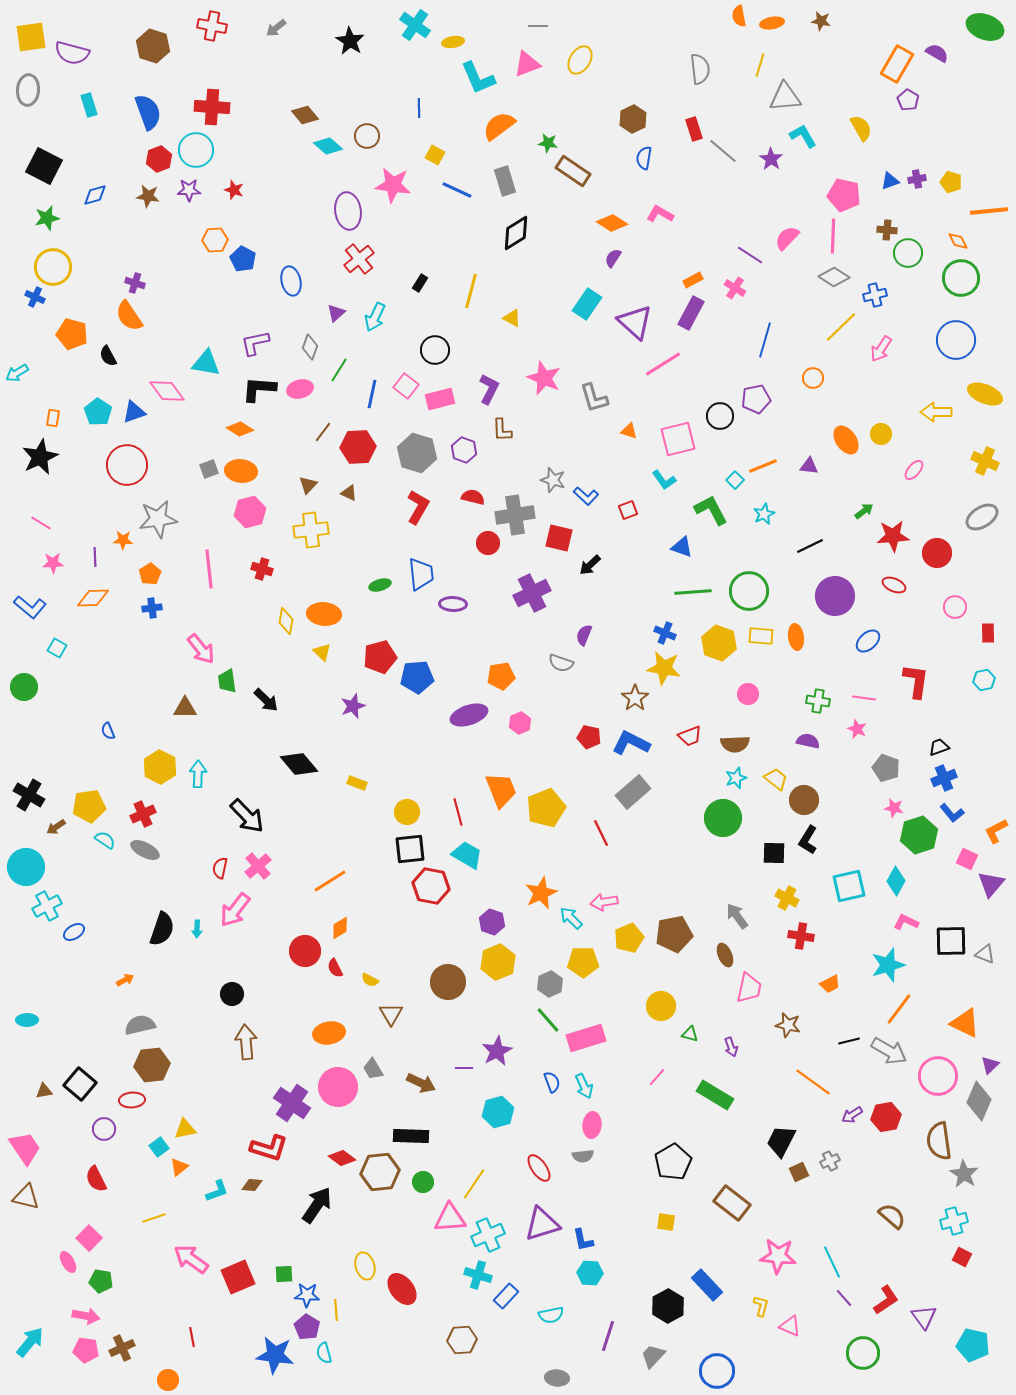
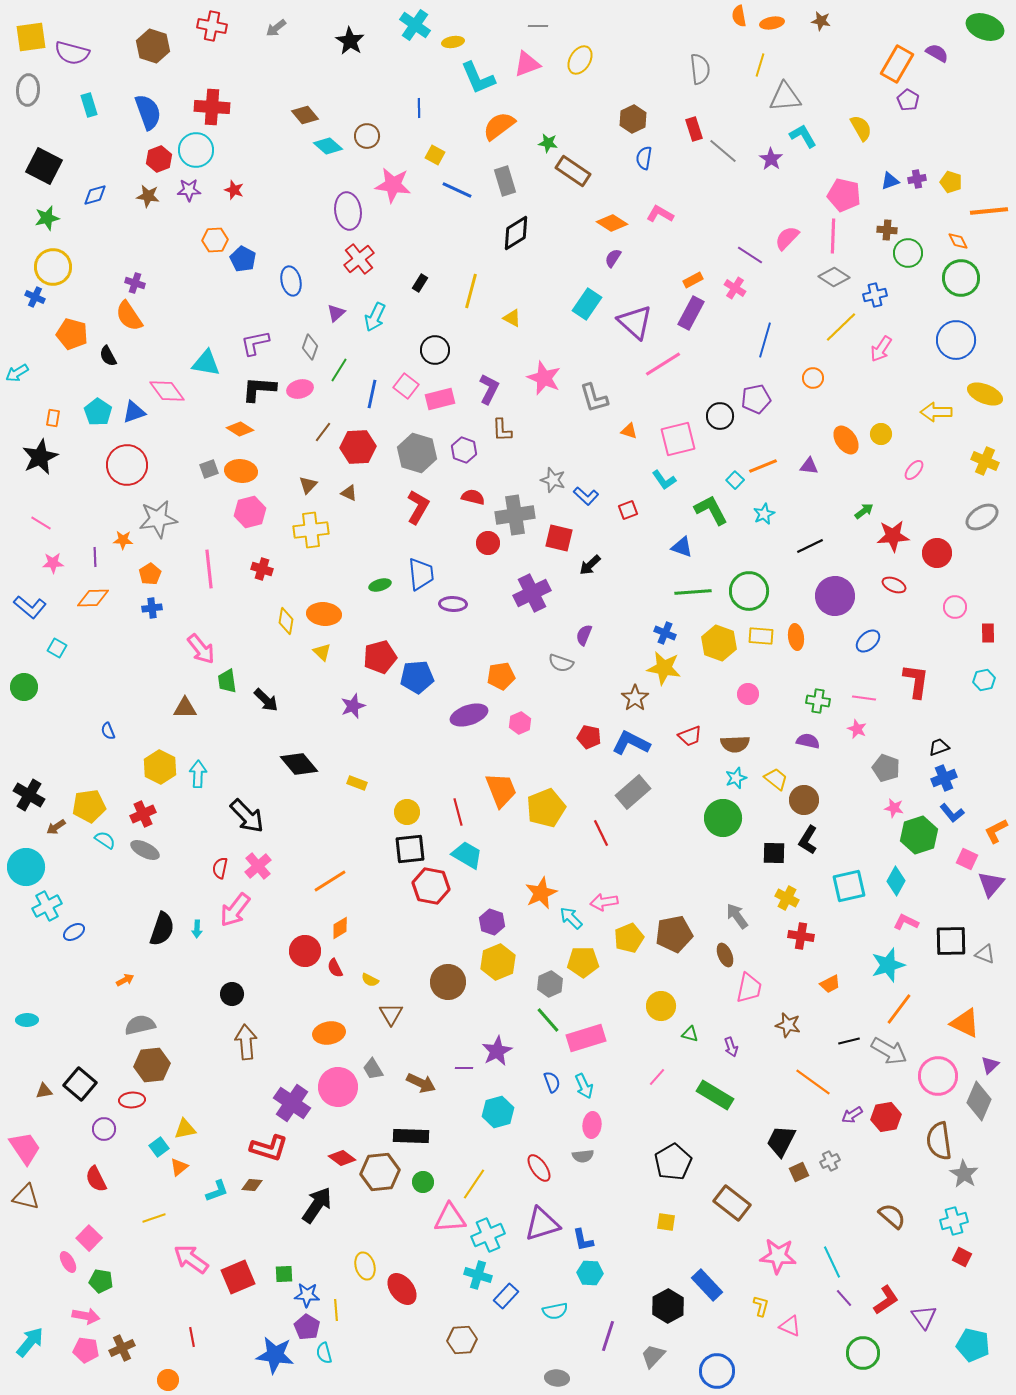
cyan semicircle at (551, 1315): moved 4 px right, 4 px up
